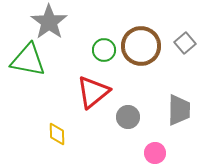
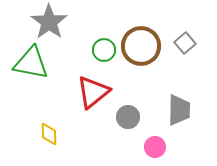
green triangle: moved 3 px right, 3 px down
yellow diamond: moved 8 px left
pink circle: moved 6 px up
